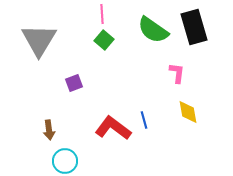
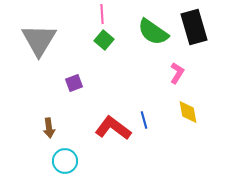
green semicircle: moved 2 px down
pink L-shape: rotated 25 degrees clockwise
brown arrow: moved 2 px up
